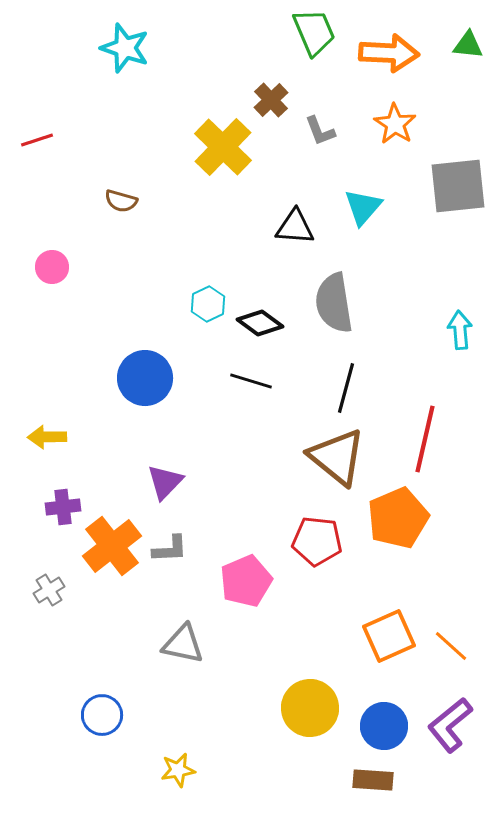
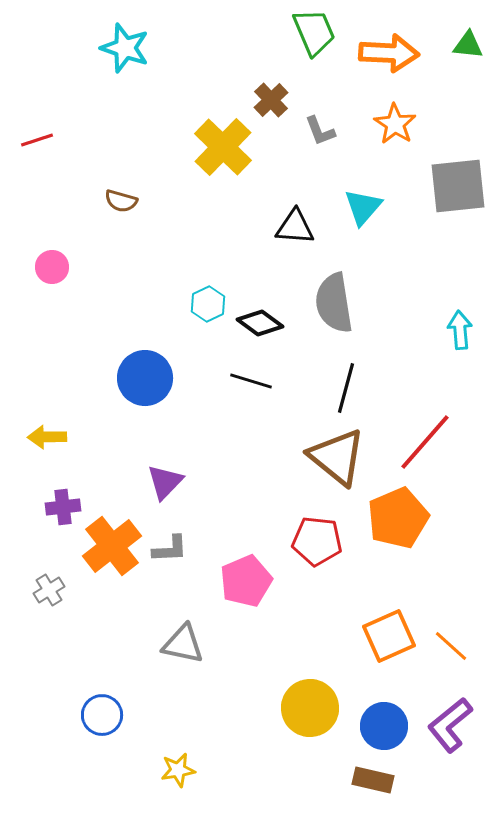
red line at (425, 439): moved 3 px down; rotated 28 degrees clockwise
brown rectangle at (373, 780): rotated 9 degrees clockwise
